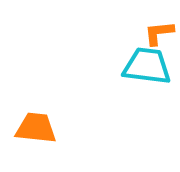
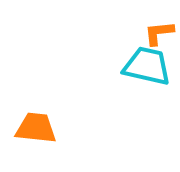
cyan trapezoid: rotated 6 degrees clockwise
